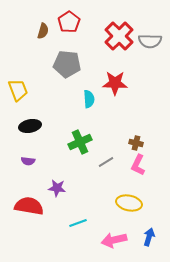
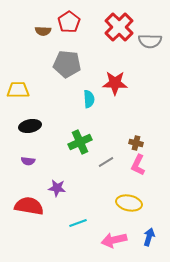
brown semicircle: rotated 77 degrees clockwise
red cross: moved 9 px up
yellow trapezoid: rotated 70 degrees counterclockwise
